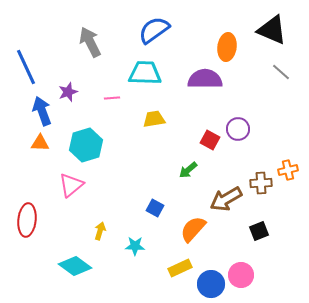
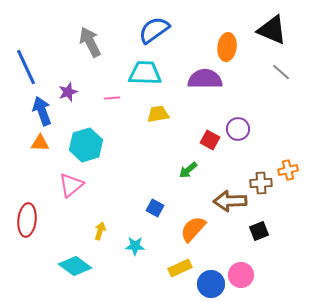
yellow trapezoid: moved 4 px right, 5 px up
brown arrow: moved 4 px right, 2 px down; rotated 28 degrees clockwise
